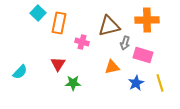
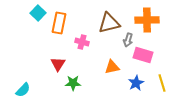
brown triangle: moved 3 px up
gray arrow: moved 3 px right, 3 px up
cyan semicircle: moved 3 px right, 18 px down
yellow line: moved 2 px right
